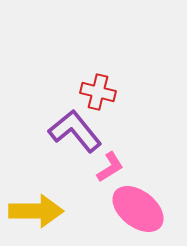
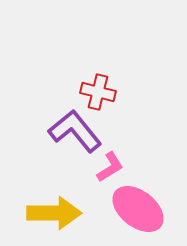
yellow arrow: moved 18 px right, 2 px down
